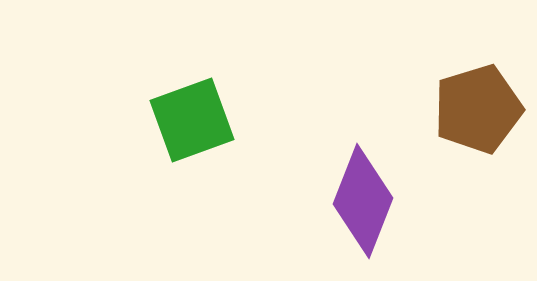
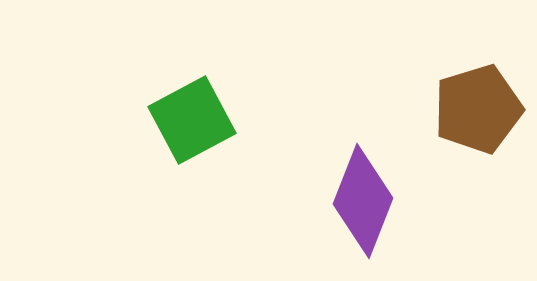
green square: rotated 8 degrees counterclockwise
